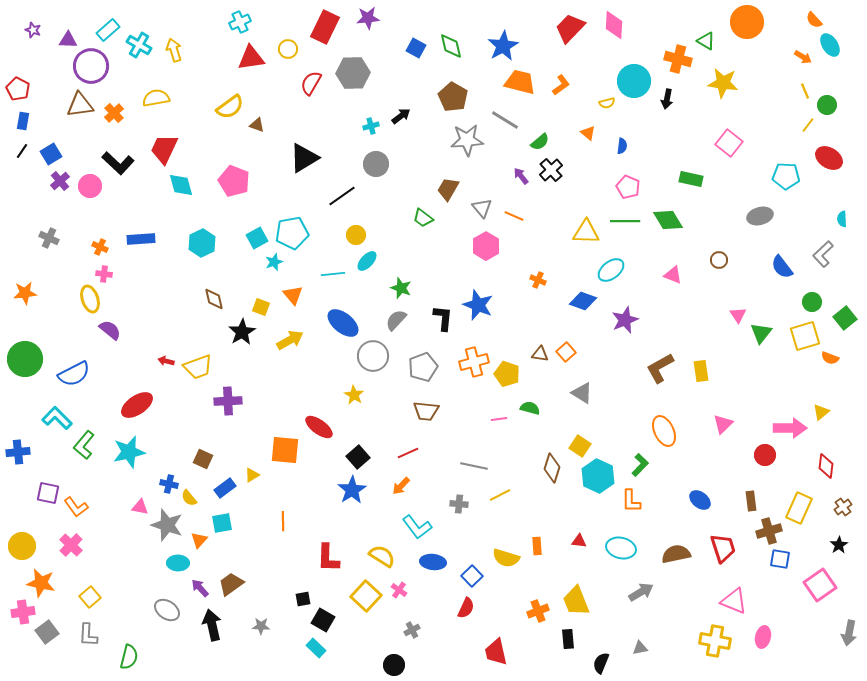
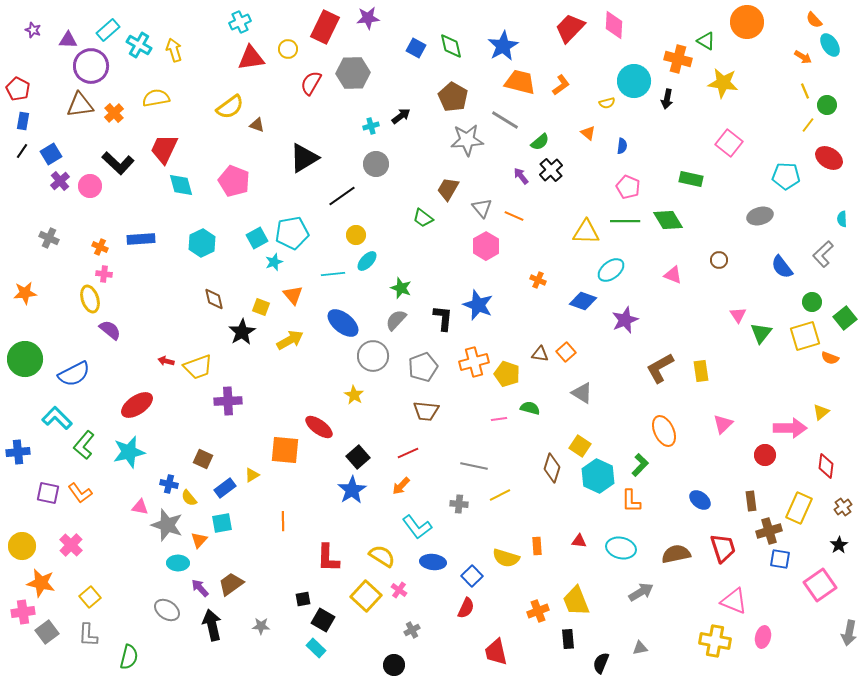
orange L-shape at (76, 507): moved 4 px right, 14 px up
